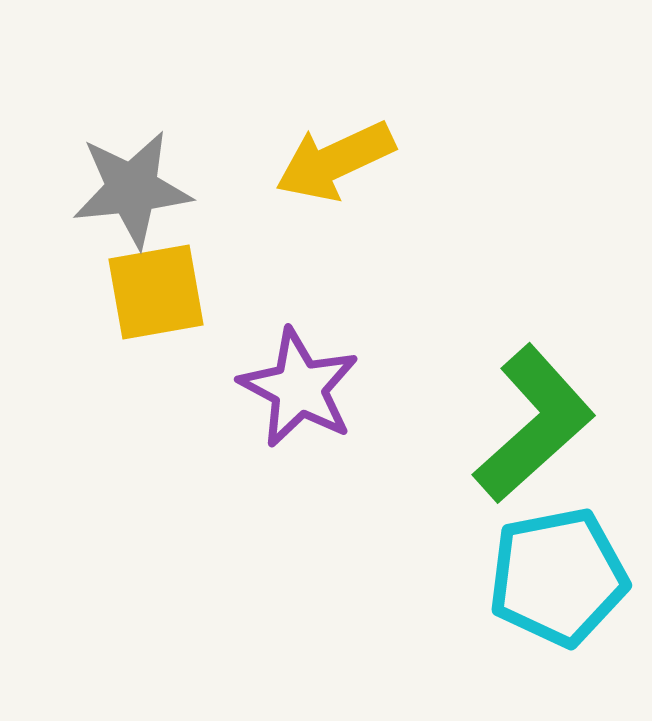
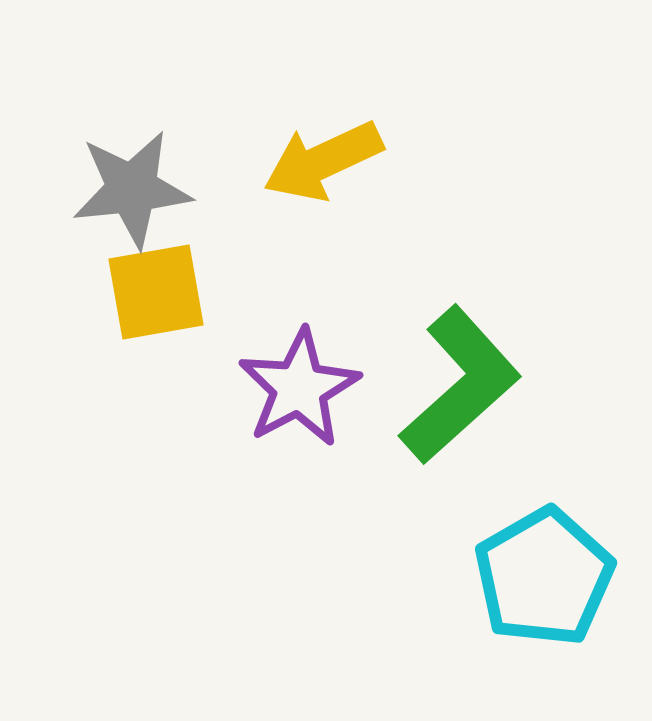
yellow arrow: moved 12 px left
purple star: rotated 16 degrees clockwise
green L-shape: moved 74 px left, 39 px up
cyan pentagon: moved 14 px left; rotated 19 degrees counterclockwise
